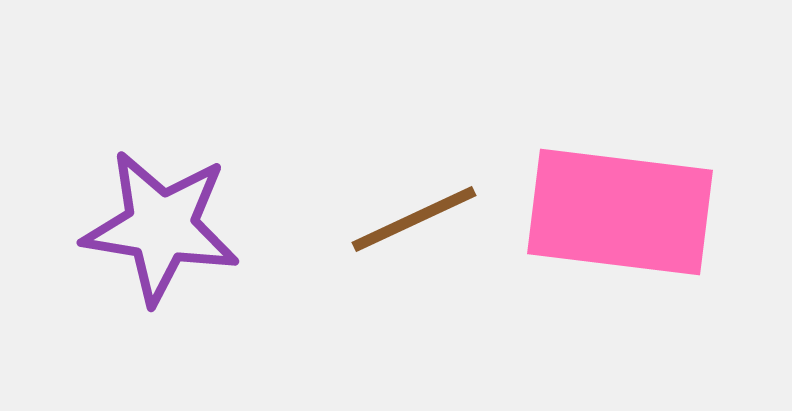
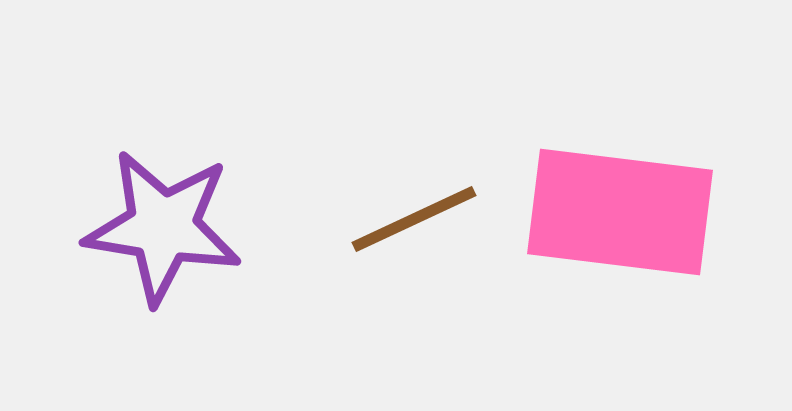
purple star: moved 2 px right
